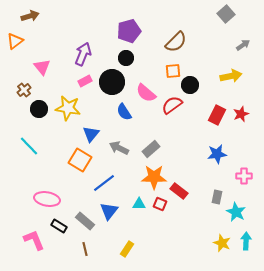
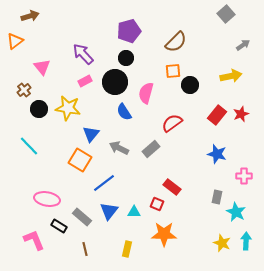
purple arrow at (83, 54): rotated 65 degrees counterclockwise
black circle at (112, 82): moved 3 px right
pink semicircle at (146, 93): rotated 65 degrees clockwise
red semicircle at (172, 105): moved 18 px down
red rectangle at (217, 115): rotated 12 degrees clockwise
blue star at (217, 154): rotated 24 degrees clockwise
orange star at (154, 177): moved 10 px right, 57 px down
red rectangle at (179, 191): moved 7 px left, 4 px up
cyan triangle at (139, 204): moved 5 px left, 8 px down
red square at (160, 204): moved 3 px left
gray rectangle at (85, 221): moved 3 px left, 4 px up
yellow rectangle at (127, 249): rotated 21 degrees counterclockwise
